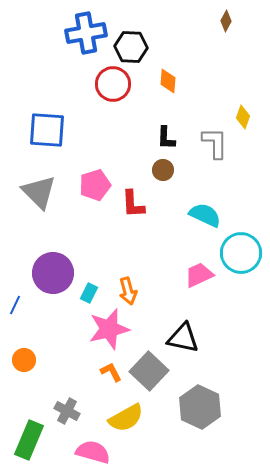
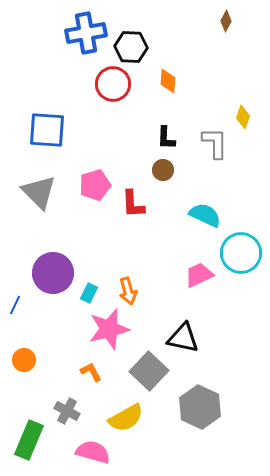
orange L-shape: moved 20 px left
